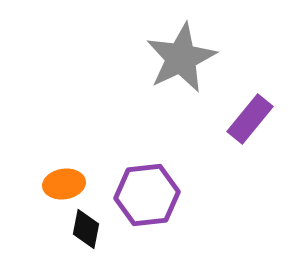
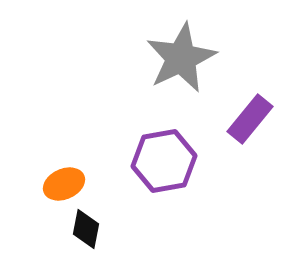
orange ellipse: rotated 15 degrees counterclockwise
purple hexagon: moved 17 px right, 34 px up; rotated 4 degrees counterclockwise
